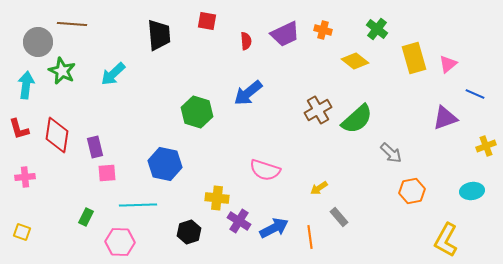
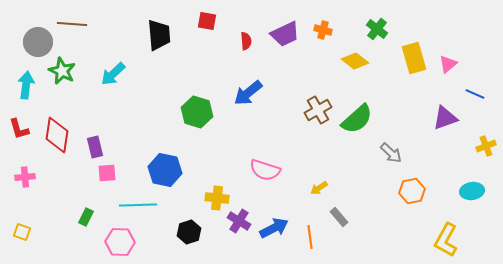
blue hexagon at (165, 164): moved 6 px down
